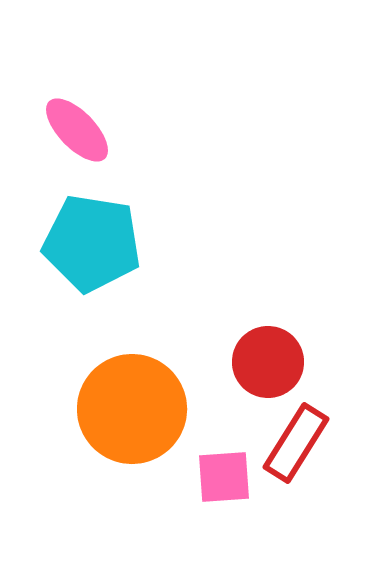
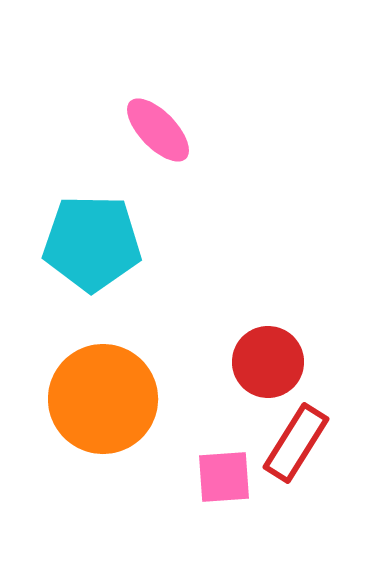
pink ellipse: moved 81 px right
cyan pentagon: rotated 8 degrees counterclockwise
orange circle: moved 29 px left, 10 px up
